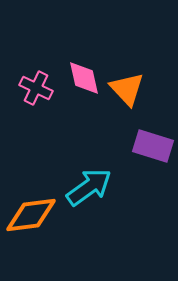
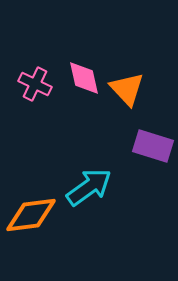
pink cross: moved 1 px left, 4 px up
